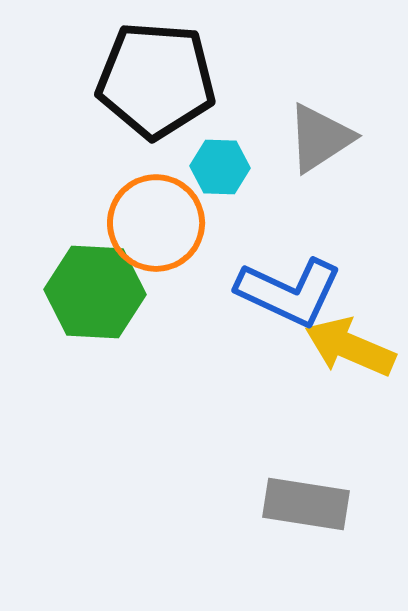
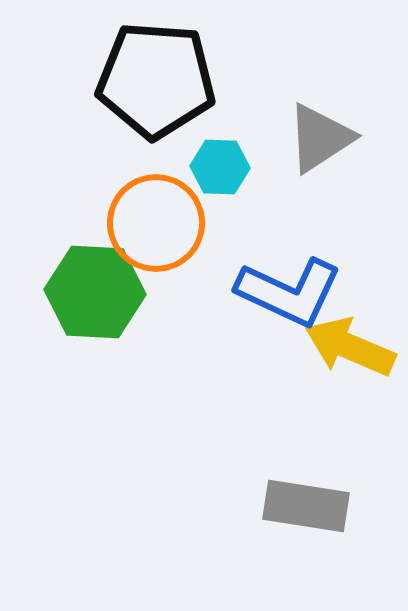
gray rectangle: moved 2 px down
